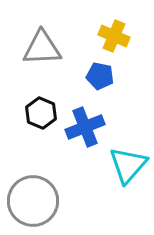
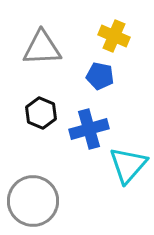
blue cross: moved 4 px right, 2 px down; rotated 6 degrees clockwise
